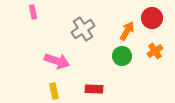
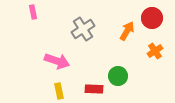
green circle: moved 4 px left, 20 px down
yellow rectangle: moved 5 px right
